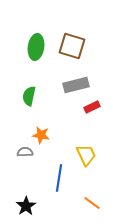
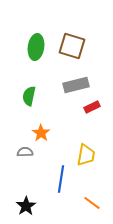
orange star: moved 2 px up; rotated 24 degrees clockwise
yellow trapezoid: rotated 35 degrees clockwise
blue line: moved 2 px right, 1 px down
